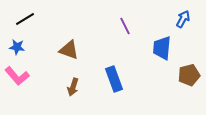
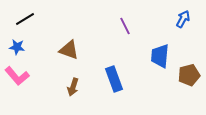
blue trapezoid: moved 2 px left, 8 px down
